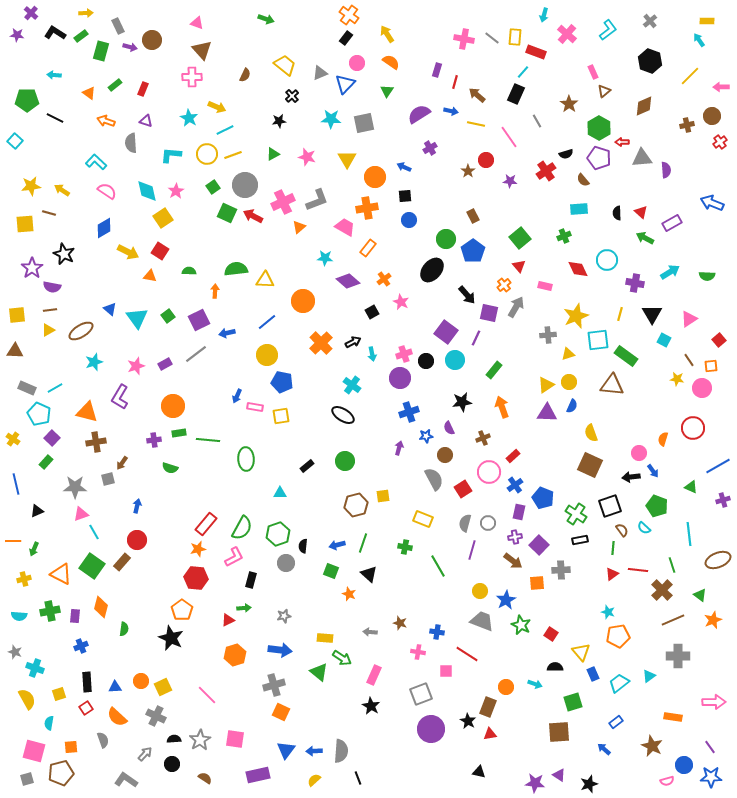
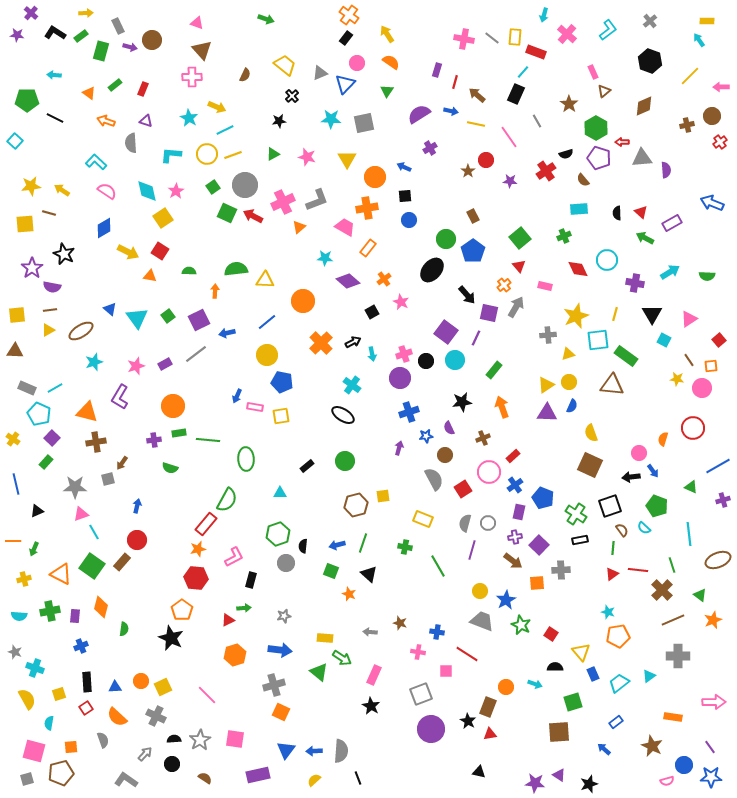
green hexagon at (599, 128): moved 3 px left
yellow line at (620, 314): moved 5 px left
green semicircle at (242, 528): moved 15 px left, 28 px up
